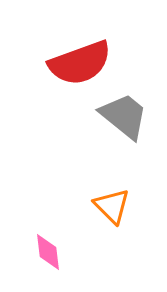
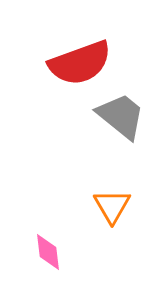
gray trapezoid: moved 3 px left
orange triangle: rotated 15 degrees clockwise
